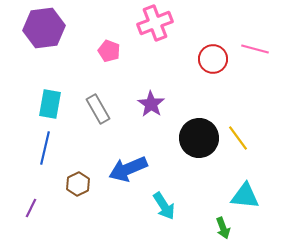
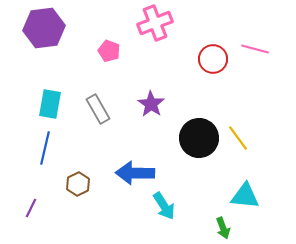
blue arrow: moved 7 px right, 4 px down; rotated 24 degrees clockwise
